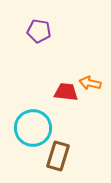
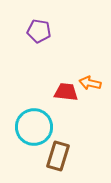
cyan circle: moved 1 px right, 1 px up
